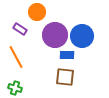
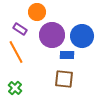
purple circle: moved 3 px left
orange line: moved 5 px up
brown square: moved 1 px left, 2 px down
green cross: rotated 24 degrees clockwise
